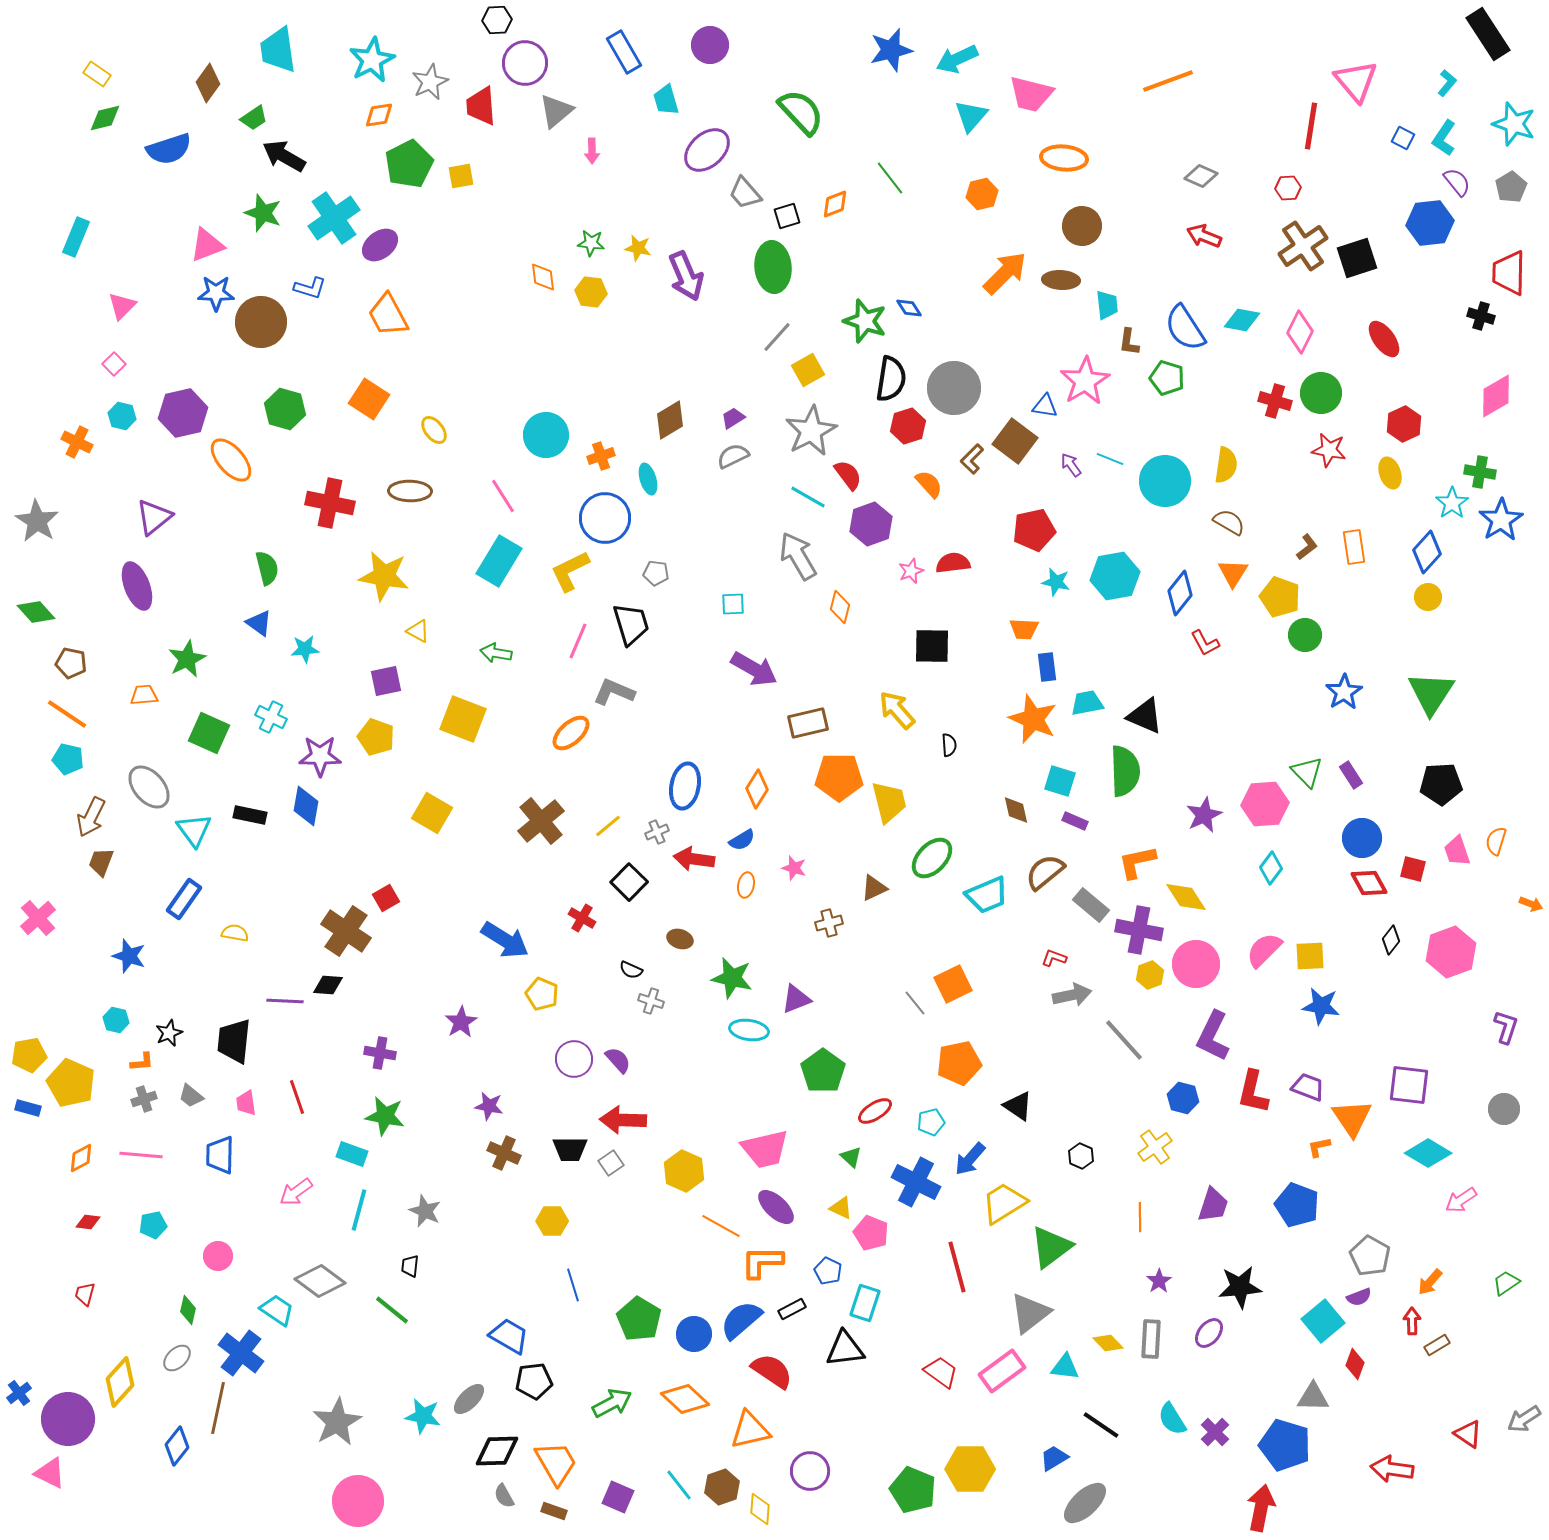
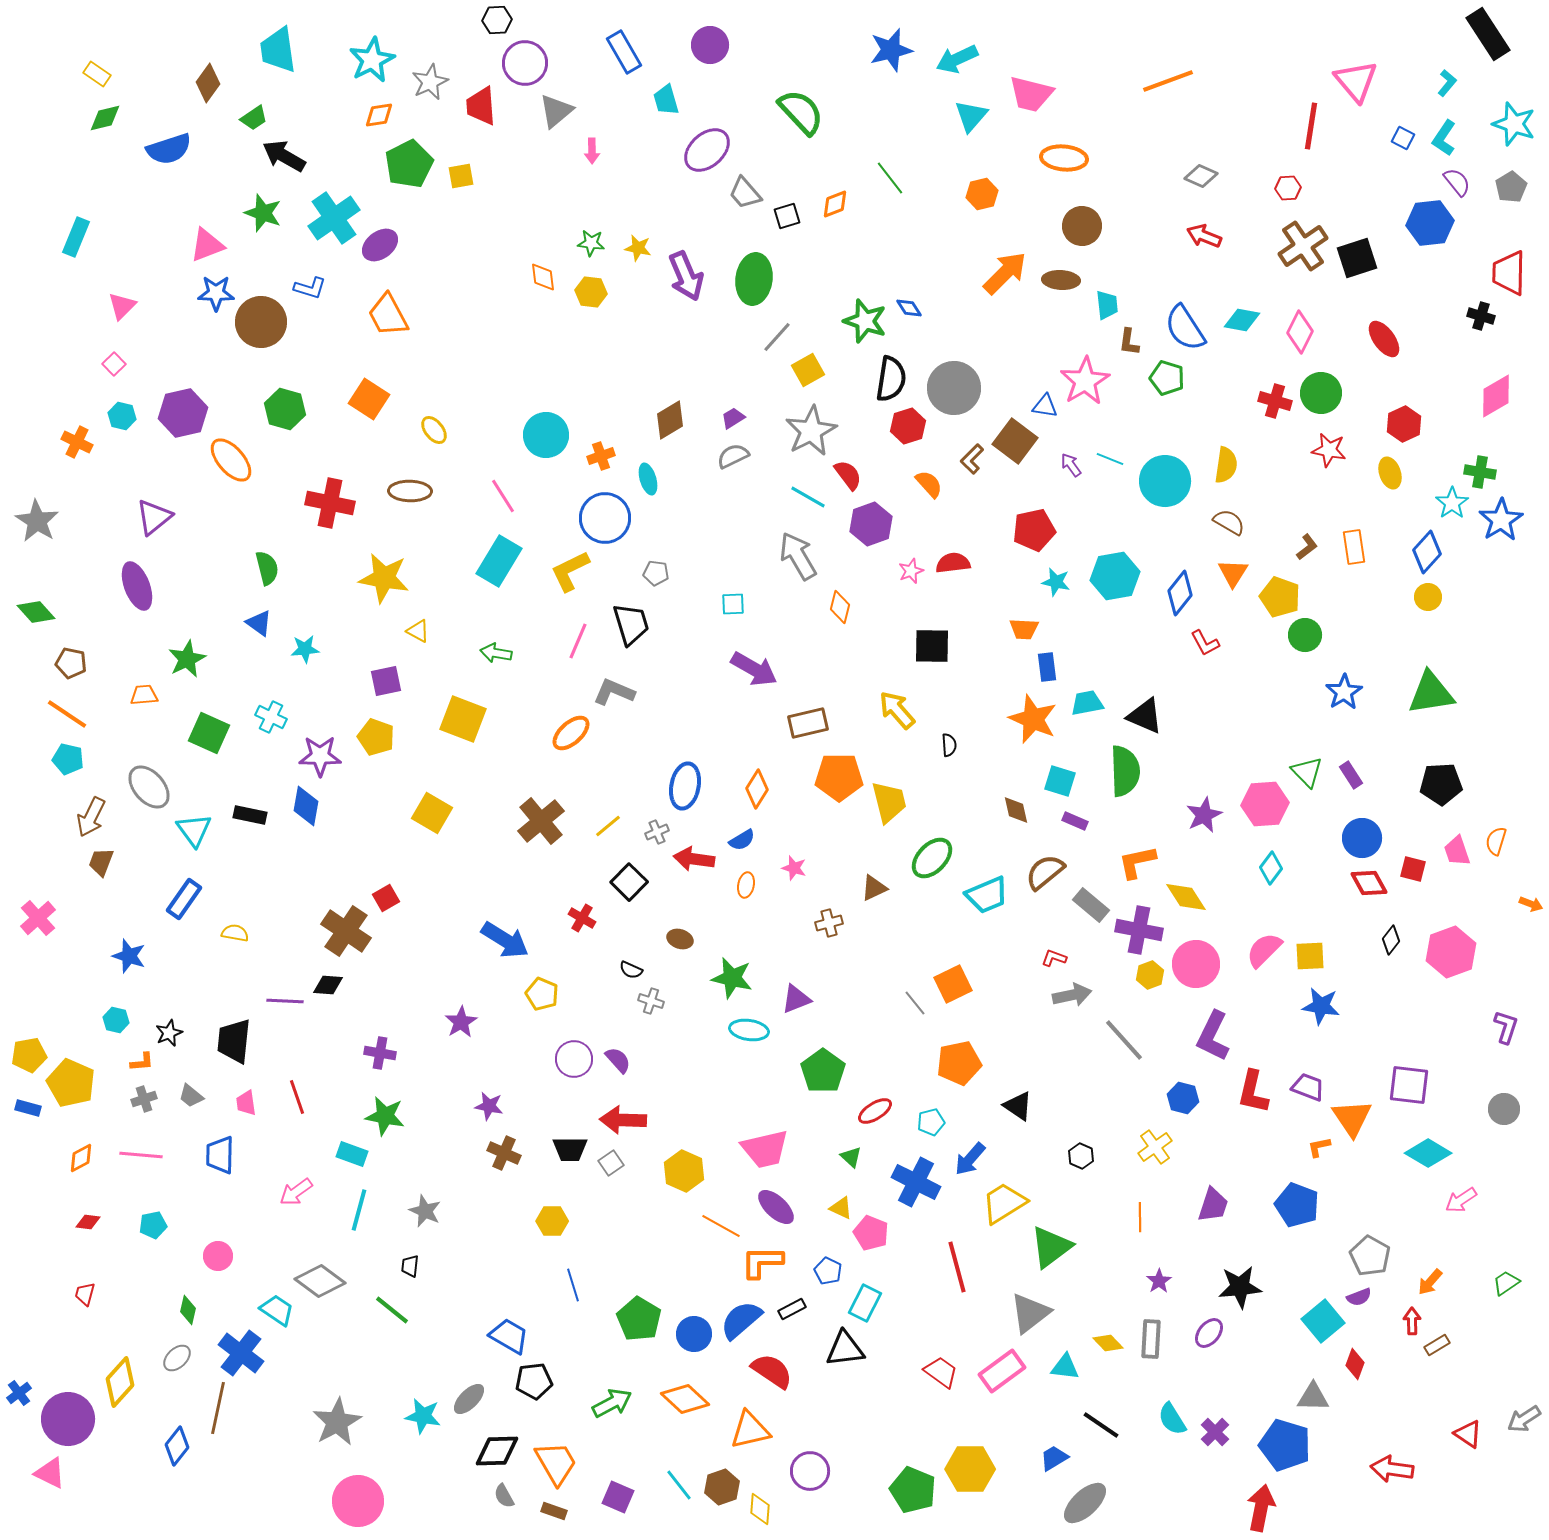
green ellipse at (773, 267): moved 19 px left, 12 px down; rotated 12 degrees clockwise
yellow star at (384, 576): moved 2 px down
green triangle at (1431, 693): rotated 48 degrees clockwise
cyan rectangle at (865, 1303): rotated 9 degrees clockwise
